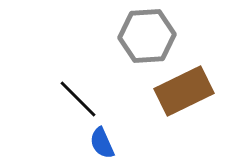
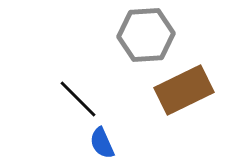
gray hexagon: moved 1 px left, 1 px up
brown rectangle: moved 1 px up
